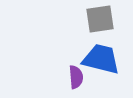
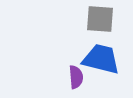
gray square: rotated 12 degrees clockwise
